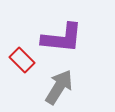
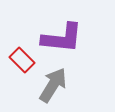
gray arrow: moved 6 px left, 2 px up
